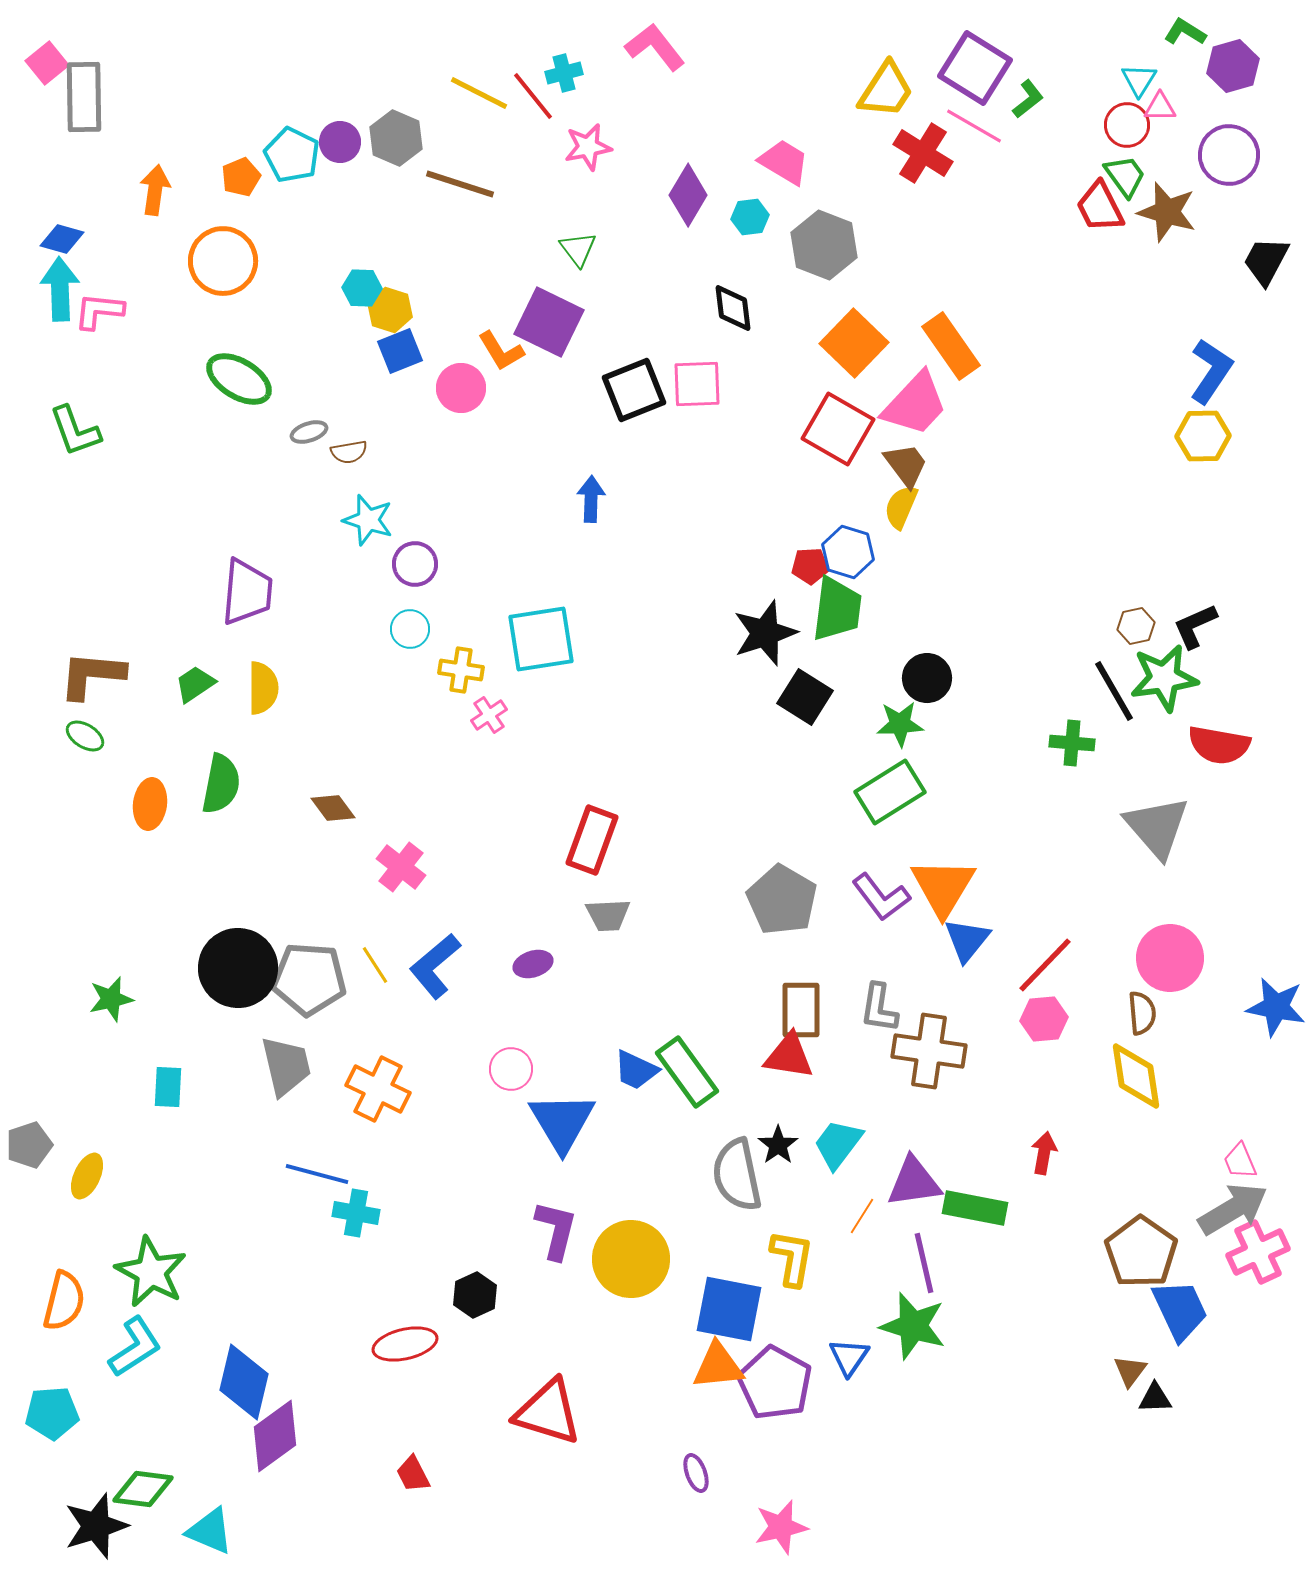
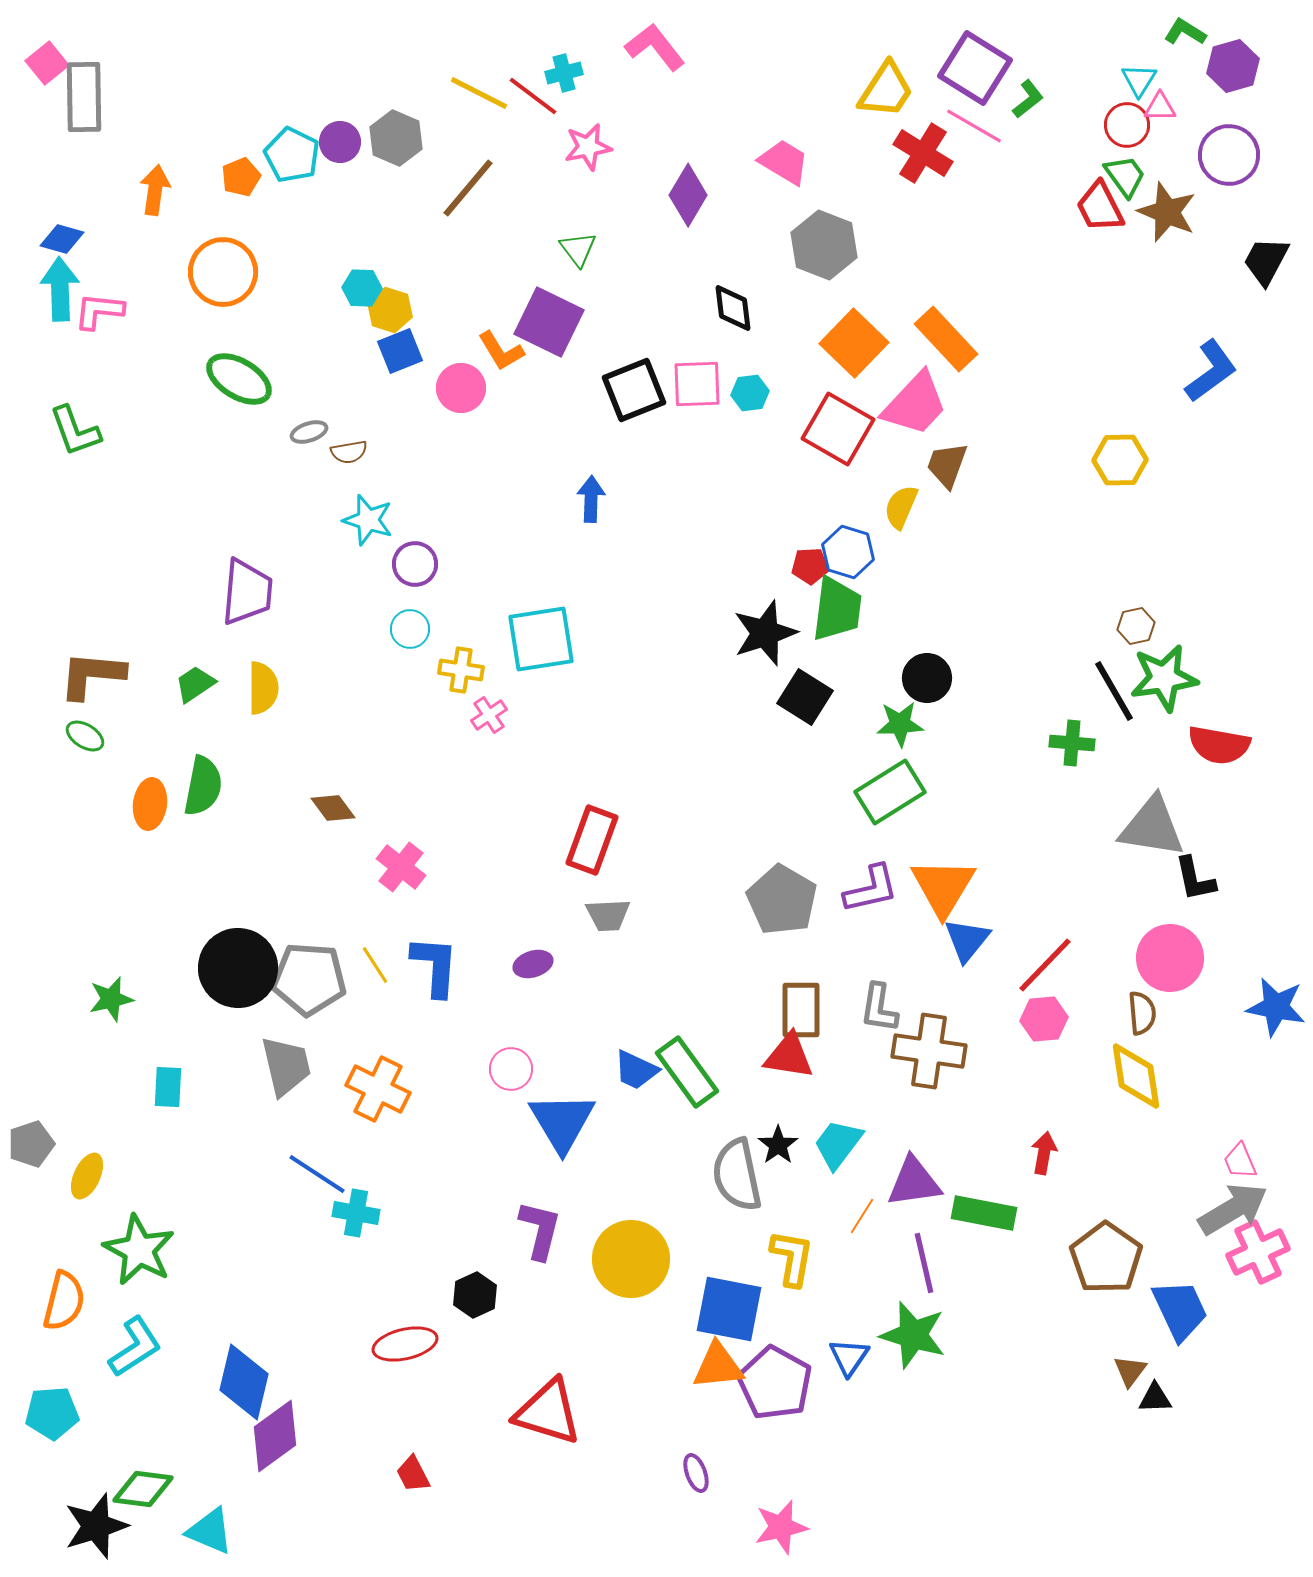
red line at (533, 96): rotated 14 degrees counterclockwise
brown line at (460, 184): moved 8 px right, 4 px down; rotated 68 degrees counterclockwise
brown star at (1167, 212): rotated 6 degrees clockwise
cyan hexagon at (750, 217): moved 176 px down
orange circle at (223, 261): moved 11 px down
orange rectangle at (951, 346): moved 5 px left, 7 px up; rotated 8 degrees counterclockwise
blue L-shape at (1211, 371): rotated 20 degrees clockwise
yellow hexagon at (1203, 436): moved 83 px left, 24 px down
brown trapezoid at (906, 465): moved 41 px right; rotated 123 degrees counterclockwise
black L-shape at (1195, 626): moved 253 px down; rotated 78 degrees counterclockwise
green semicircle at (221, 784): moved 18 px left, 2 px down
gray triangle at (1157, 827): moved 5 px left; rotated 40 degrees counterclockwise
purple L-shape at (881, 897): moved 10 px left, 8 px up; rotated 66 degrees counterclockwise
blue L-shape at (435, 966): rotated 134 degrees clockwise
gray pentagon at (29, 1145): moved 2 px right, 1 px up
blue line at (317, 1174): rotated 18 degrees clockwise
green rectangle at (975, 1208): moved 9 px right, 5 px down
purple L-shape at (556, 1230): moved 16 px left
brown pentagon at (1141, 1252): moved 35 px left, 6 px down
green star at (151, 1272): moved 12 px left, 22 px up
green star at (913, 1326): moved 9 px down
